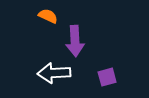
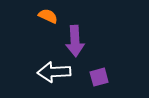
white arrow: moved 1 px up
purple square: moved 8 px left
